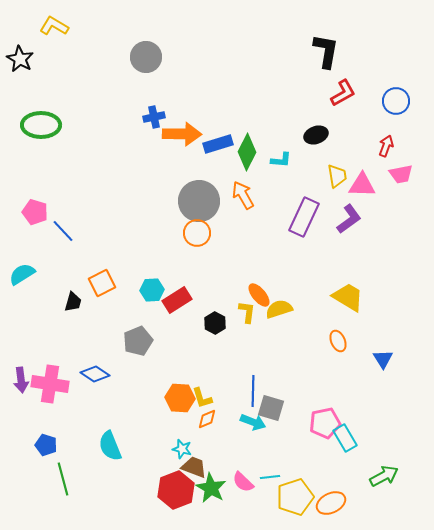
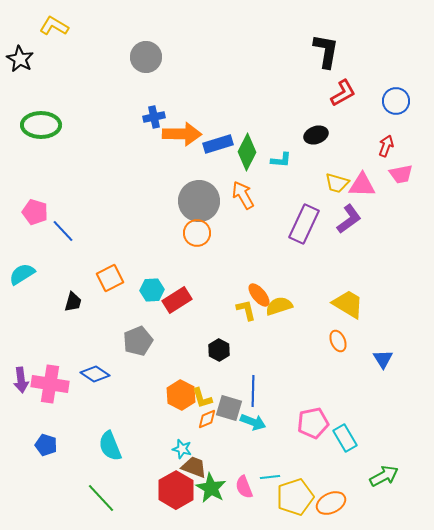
yellow trapezoid at (337, 176): moved 7 px down; rotated 115 degrees clockwise
purple rectangle at (304, 217): moved 7 px down
orange square at (102, 283): moved 8 px right, 5 px up
yellow trapezoid at (348, 297): moved 7 px down
yellow semicircle at (279, 309): moved 3 px up
yellow L-shape at (247, 312): moved 1 px left, 2 px up; rotated 20 degrees counterclockwise
black hexagon at (215, 323): moved 4 px right, 27 px down
orange hexagon at (180, 398): moved 1 px right, 3 px up; rotated 24 degrees clockwise
gray square at (271, 408): moved 42 px left
pink pentagon at (325, 423): moved 12 px left
green line at (63, 479): moved 38 px right, 19 px down; rotated 28 degrees counterclockwise
pink semicircle at (243, 482): moved 1 px right, 5 px down; rotated 25 degrees clockwise
red hexagon at (176, 490): rotated 9 degrees counterclockwise
